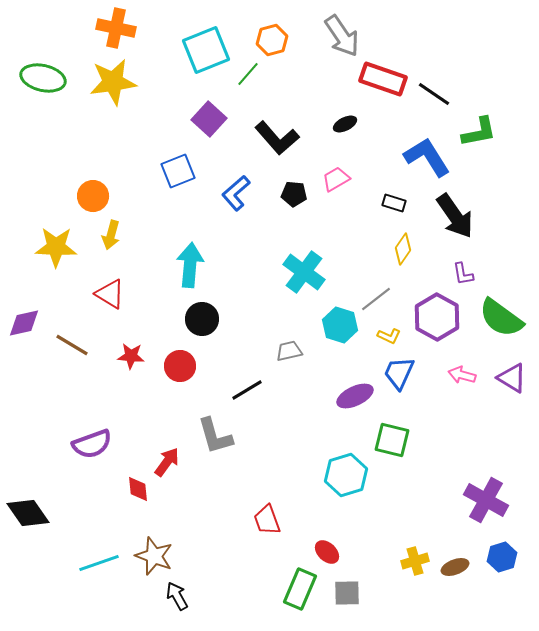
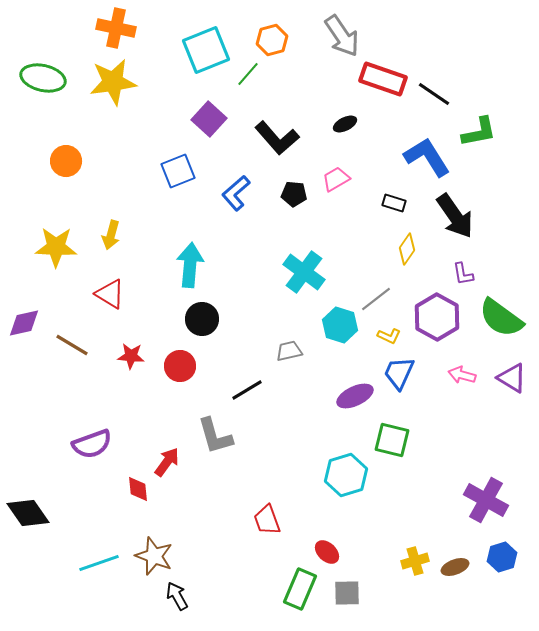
orange circle at (93, 196): moved 27 px left, 35 px up
yellow diamond at (403, 249): moved 4 px right
